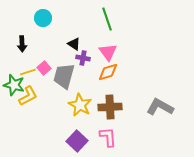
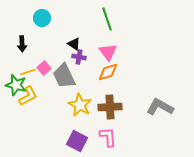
cyan circle: moved 1 px left
purple cross: moved 4 px left, 1 px up
gray trapezoid: rotated 40 degrees counterclockwise
green star: moved 2 px right
purple square: rotated 15 degrees counterclockwise
